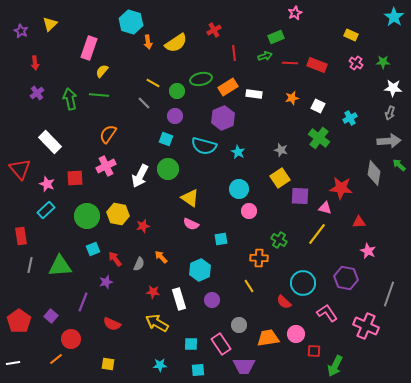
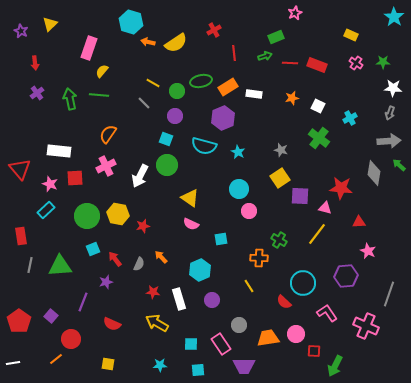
orange arrow at (148, 42): rotated 112 degrees clockwise
green ellipse at (201, 79): moved 2 px down
white rectangle at (50, 142): moved 9 px right, 9 px down; rotated 40 degrees counterclockwise
green circle at (168, 169): moved 1 px left, 4 px up
pink star at (47, 184): moved 3 px right
purple hexagon at (346, 278): moved 2 px up; rotated 15 degrees counterclockwise
